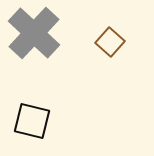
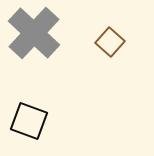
black square: moved 3 px left; rotated 6 degrees clockwise
